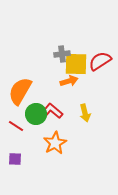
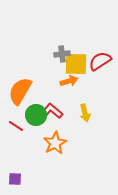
green circle: moved 1 px down
purple square: moved 20 px down
